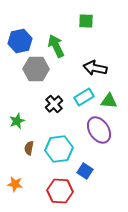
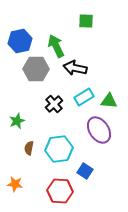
black arrow: moved 20 px left
